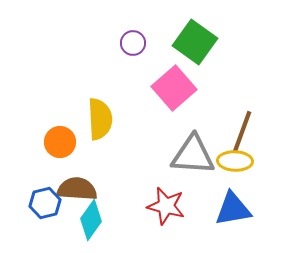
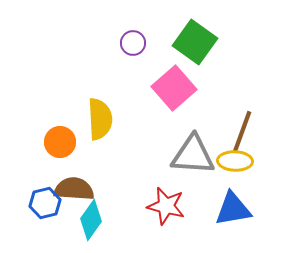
brown semicircle: moved 3 px left
